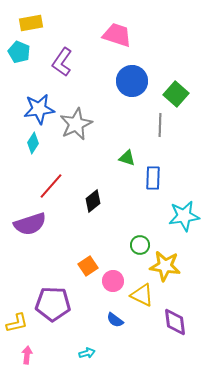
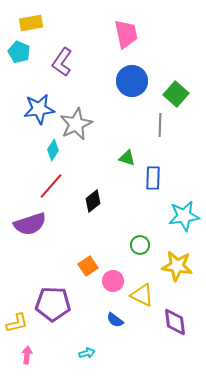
pink trapezoid: moved 9 px right, 1 px up; rotated 60 degrees clockwise
cyan diamond: moved 20 px right, 7 px down
yellow star: moved 12 px right
